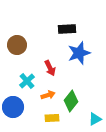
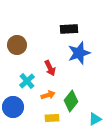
black rectangle: moved 2 px right
